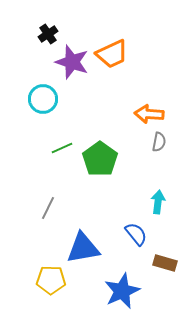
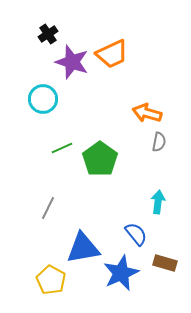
orange arrow: moved 2 px left, 1 px up; rotated 12 degrees clockwise
yellow pentagon: rotated 28 degrees clockwise
blue star: moved 1 px left, 18 px up
